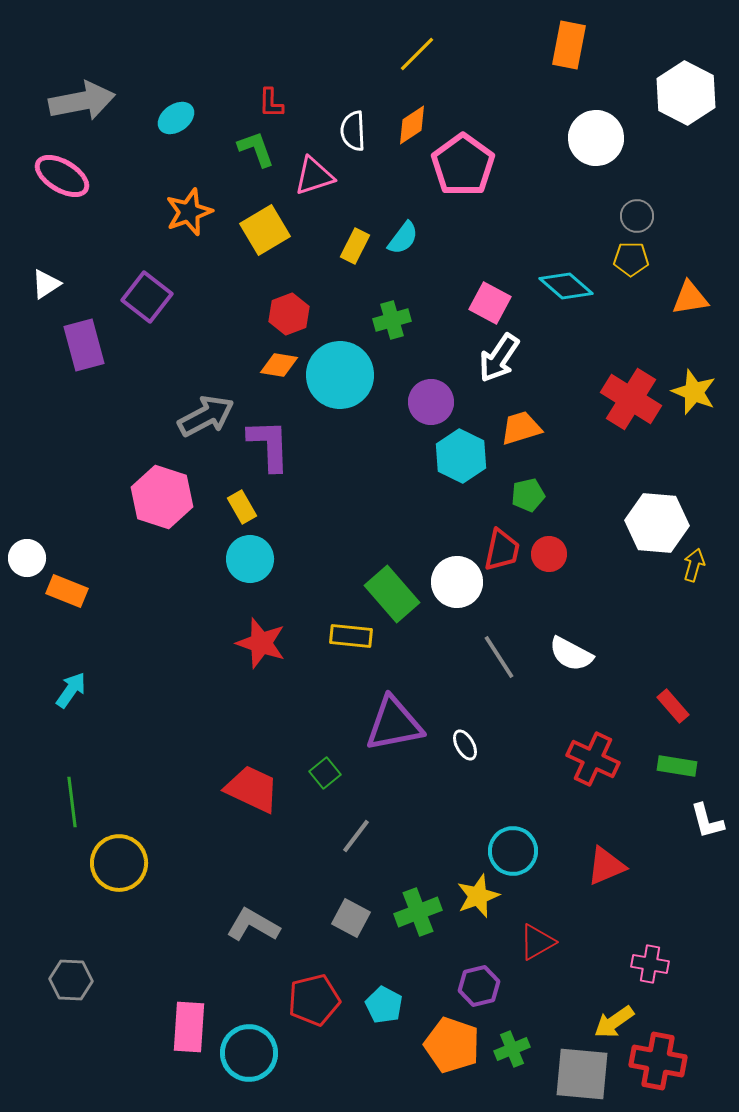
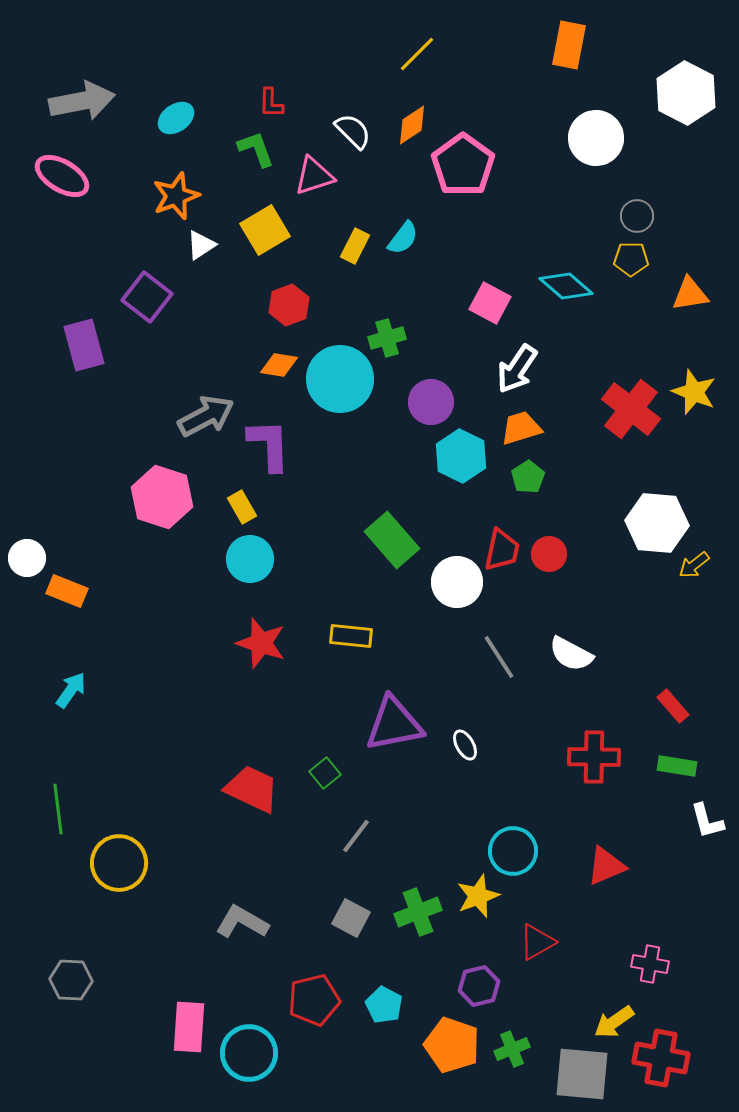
white semicircle at (353, 131): rotated 138 degrees clockwise
orange star at (189, 212): moved 13 px left, 16 px up
white triangle at (46, 284): moved 155 px right, 39 px up
orange triangle at (690, 298): moved 4 px up
red hexagon at (289, 314): moved 9 px up
green cross at (392, 320): moved 5 px left, 18 px down
white arrow at (499, 358): moved 18 px right, 11 px down
cyan circle at (340, 375): moved 4 px down
red cross at (631, 399): moved 10 px down; rotated 6 degrees clockwise
green pentagon at (528, 495): moved 18 px up; rotated 20 degrees counterclockwise
yellow arrow at (694, 565): rotated 144 degrees counterclockwise
green rectangle at (392, 594): moved 54 px up
red cross at (593, 759): moved 1 px right, 2 px up; rotated 24 degrees counterclockwise
green line at (72, 802): moved 14 px left, 7 px down
gray L-shape at (253, 925): moved 11 px left, 3 px up
red cross at (658, 1061): moved 3 px right, 3 px up
